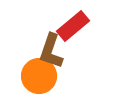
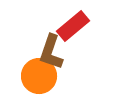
brown L-shape: moved 1 px down
